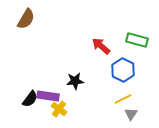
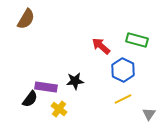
purple rectangle: moved 2 px left, 9 px up
gray triangle: moved 18 px right
